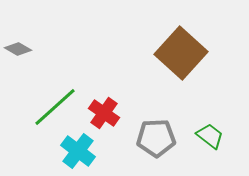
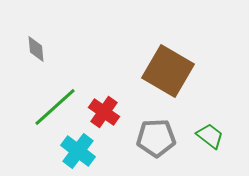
gray diamond: moved 18 px right; rotated 56 degrees clockwise
brown square: moved 13 px left, 18 px down; rotated 12 degrees counterclockwise
red cross: moved 1 px up
